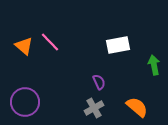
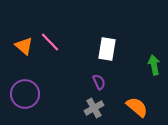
white rectangle: moved 11 px left, 4 px down; rotated 70 degrees counterclockwise
purple circle: moved 8 px up
